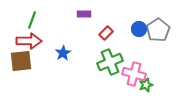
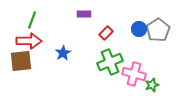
green star: moved 6 px right
